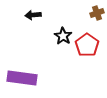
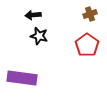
brown cross: moved 7 px left, 1 px down
black star: moved 24 px left; rotated 18 degrees counterclockwise
